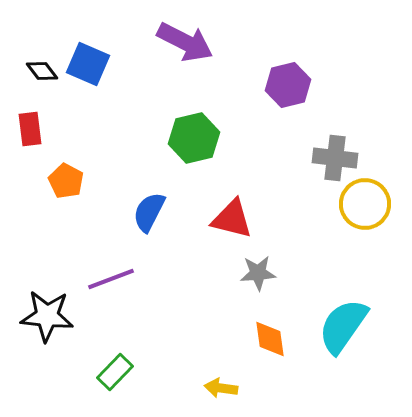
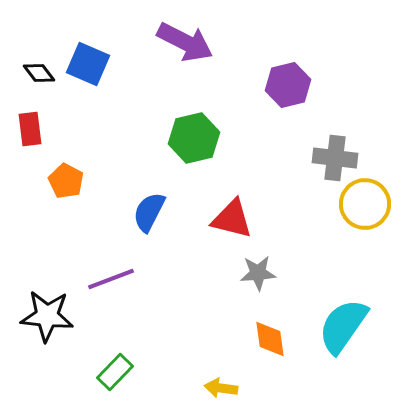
black diamond: moved 3 px left, 2 px down
